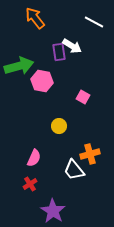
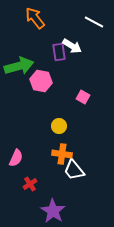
pink hexagon: moved 1 px left
orange cross: moved 28 px left; rotated 24 degrees clockwise
pink semicircle: moved 18 px left
